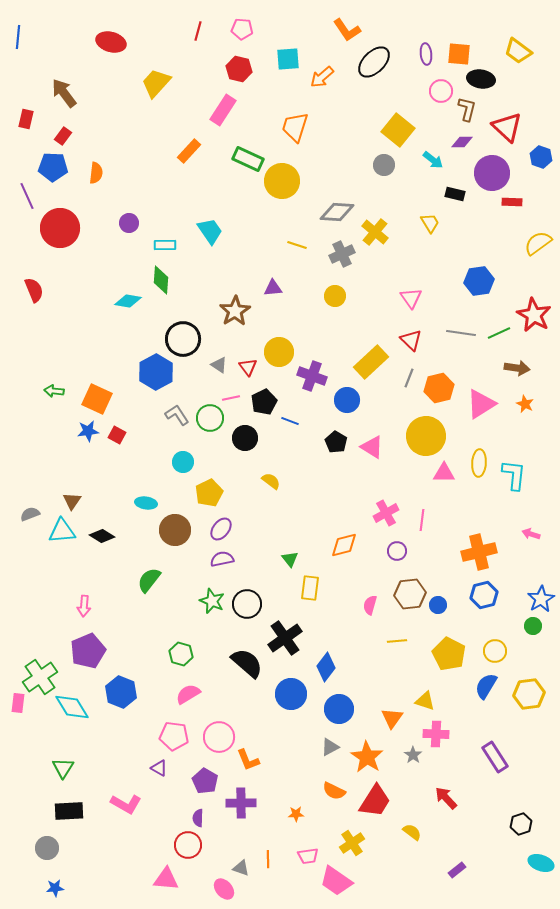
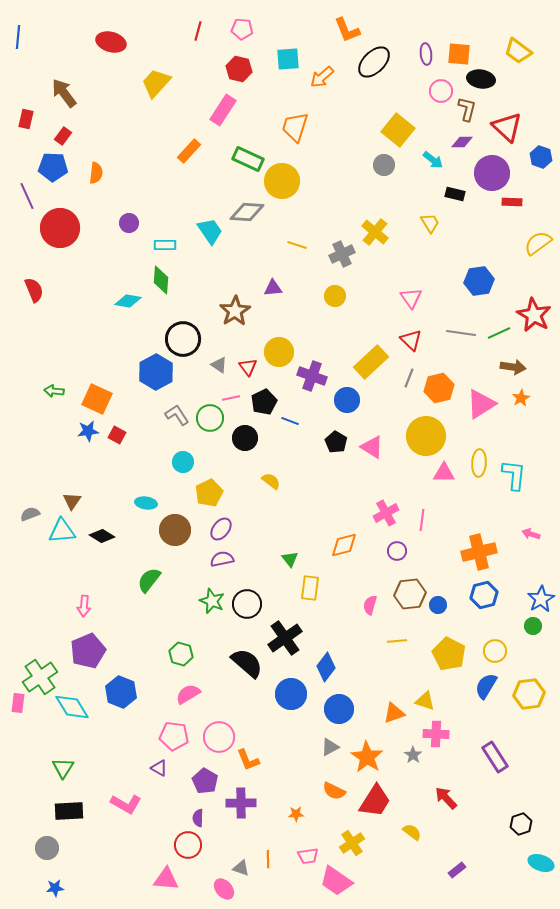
orange L-shape at (347, 30): rotated 12 degrees clockwise
gray diamond at (337, 212): moved 90 px left
brown arrow at (517, 368): moved 4 px left, 1 px up
orange star at (525, 404): moved 4 px left, 6 px up; rotated 18 degrees clockwise
orange triangle at (392, 718): moved 2 px right, 5 px up; rotated 35 degrees clockwise
